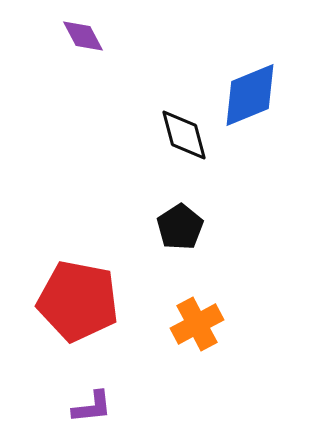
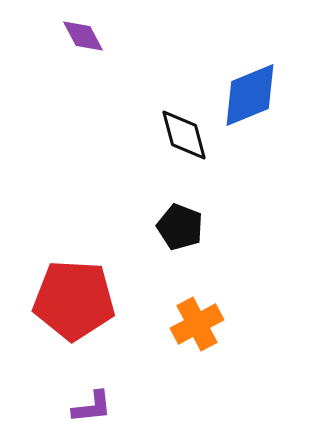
black pentagon: rotated 18 degrees counterclockwise
red pentagon: moved 4 px left, 1 px up; rotated 8 degrees counterclockwise
